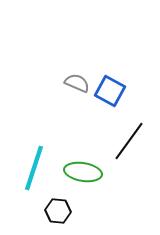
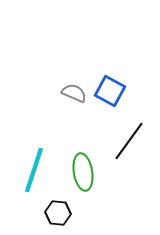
gray semicircle: moved 3 px left, 10 px down
cyan line: moved 2 px down
green ellipse: rotated 72 degrees clockwise
black hexagon: moved 2 px down
